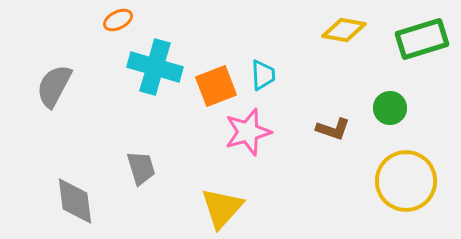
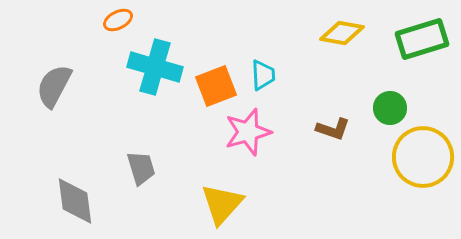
yellow diamond: moved 2 px left, 3 px down
yellow circle: moved 17 px right, 24 px up
yellow triangle: moved 4 px up
